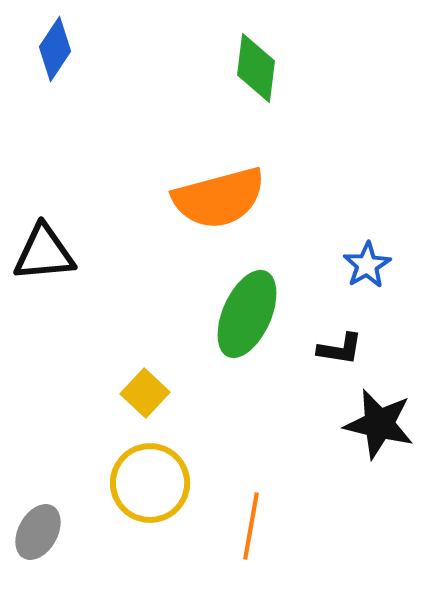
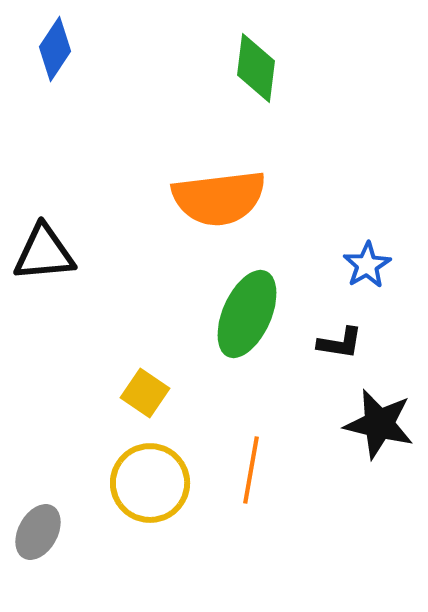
orange semicircle: rotated 8 degrees clockwise
black L-shape: moved 6 px up
yellow square: rotated 9 degrees counterclockwise
orange line: moved 56 px up
